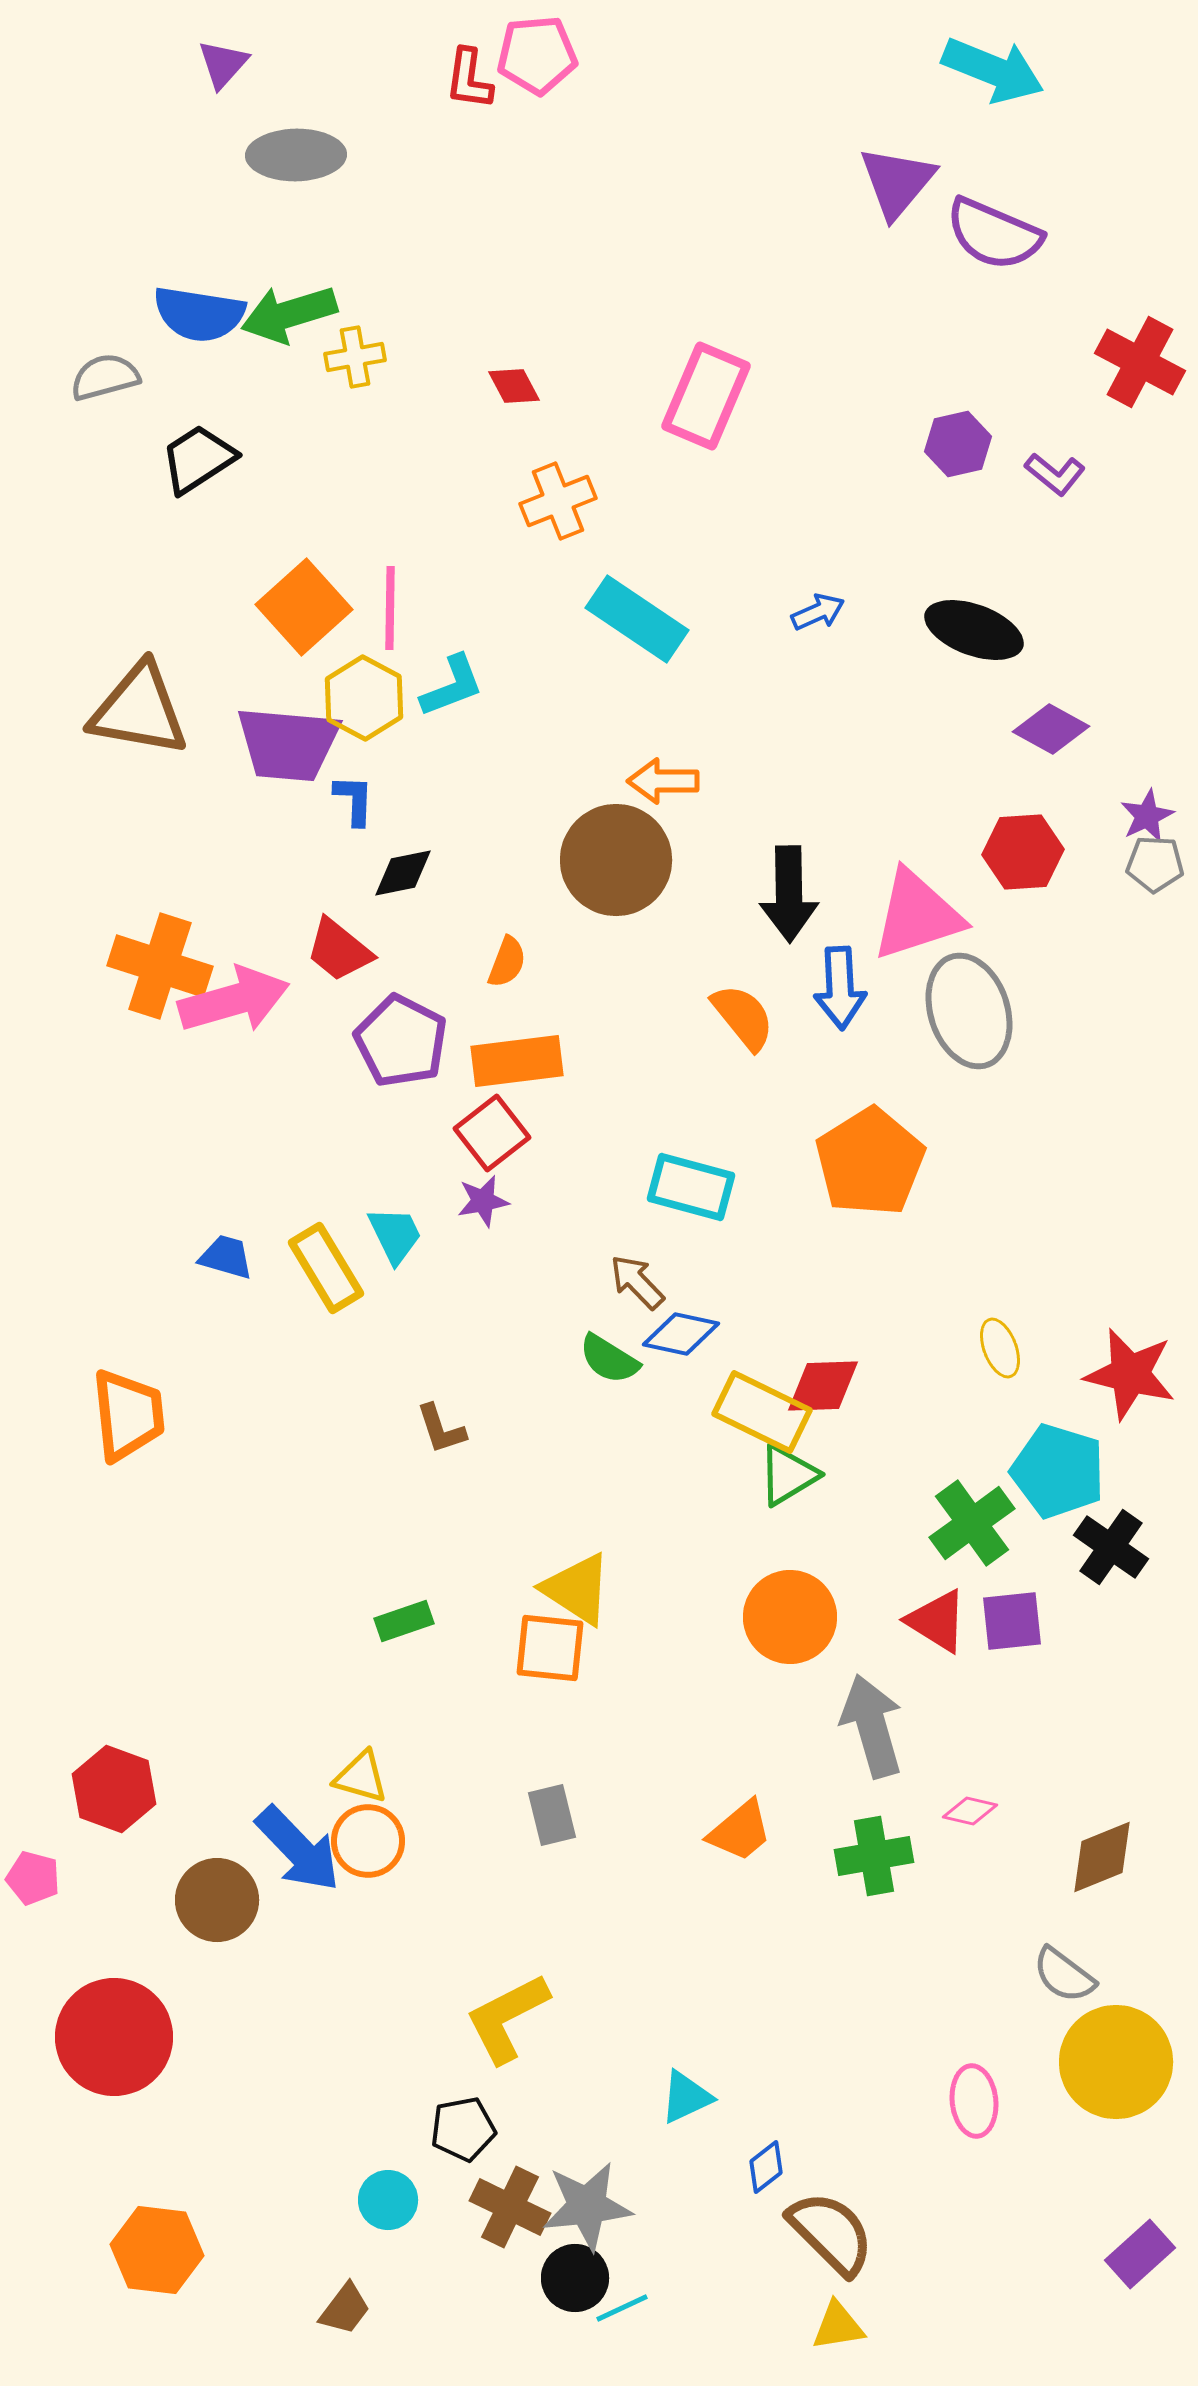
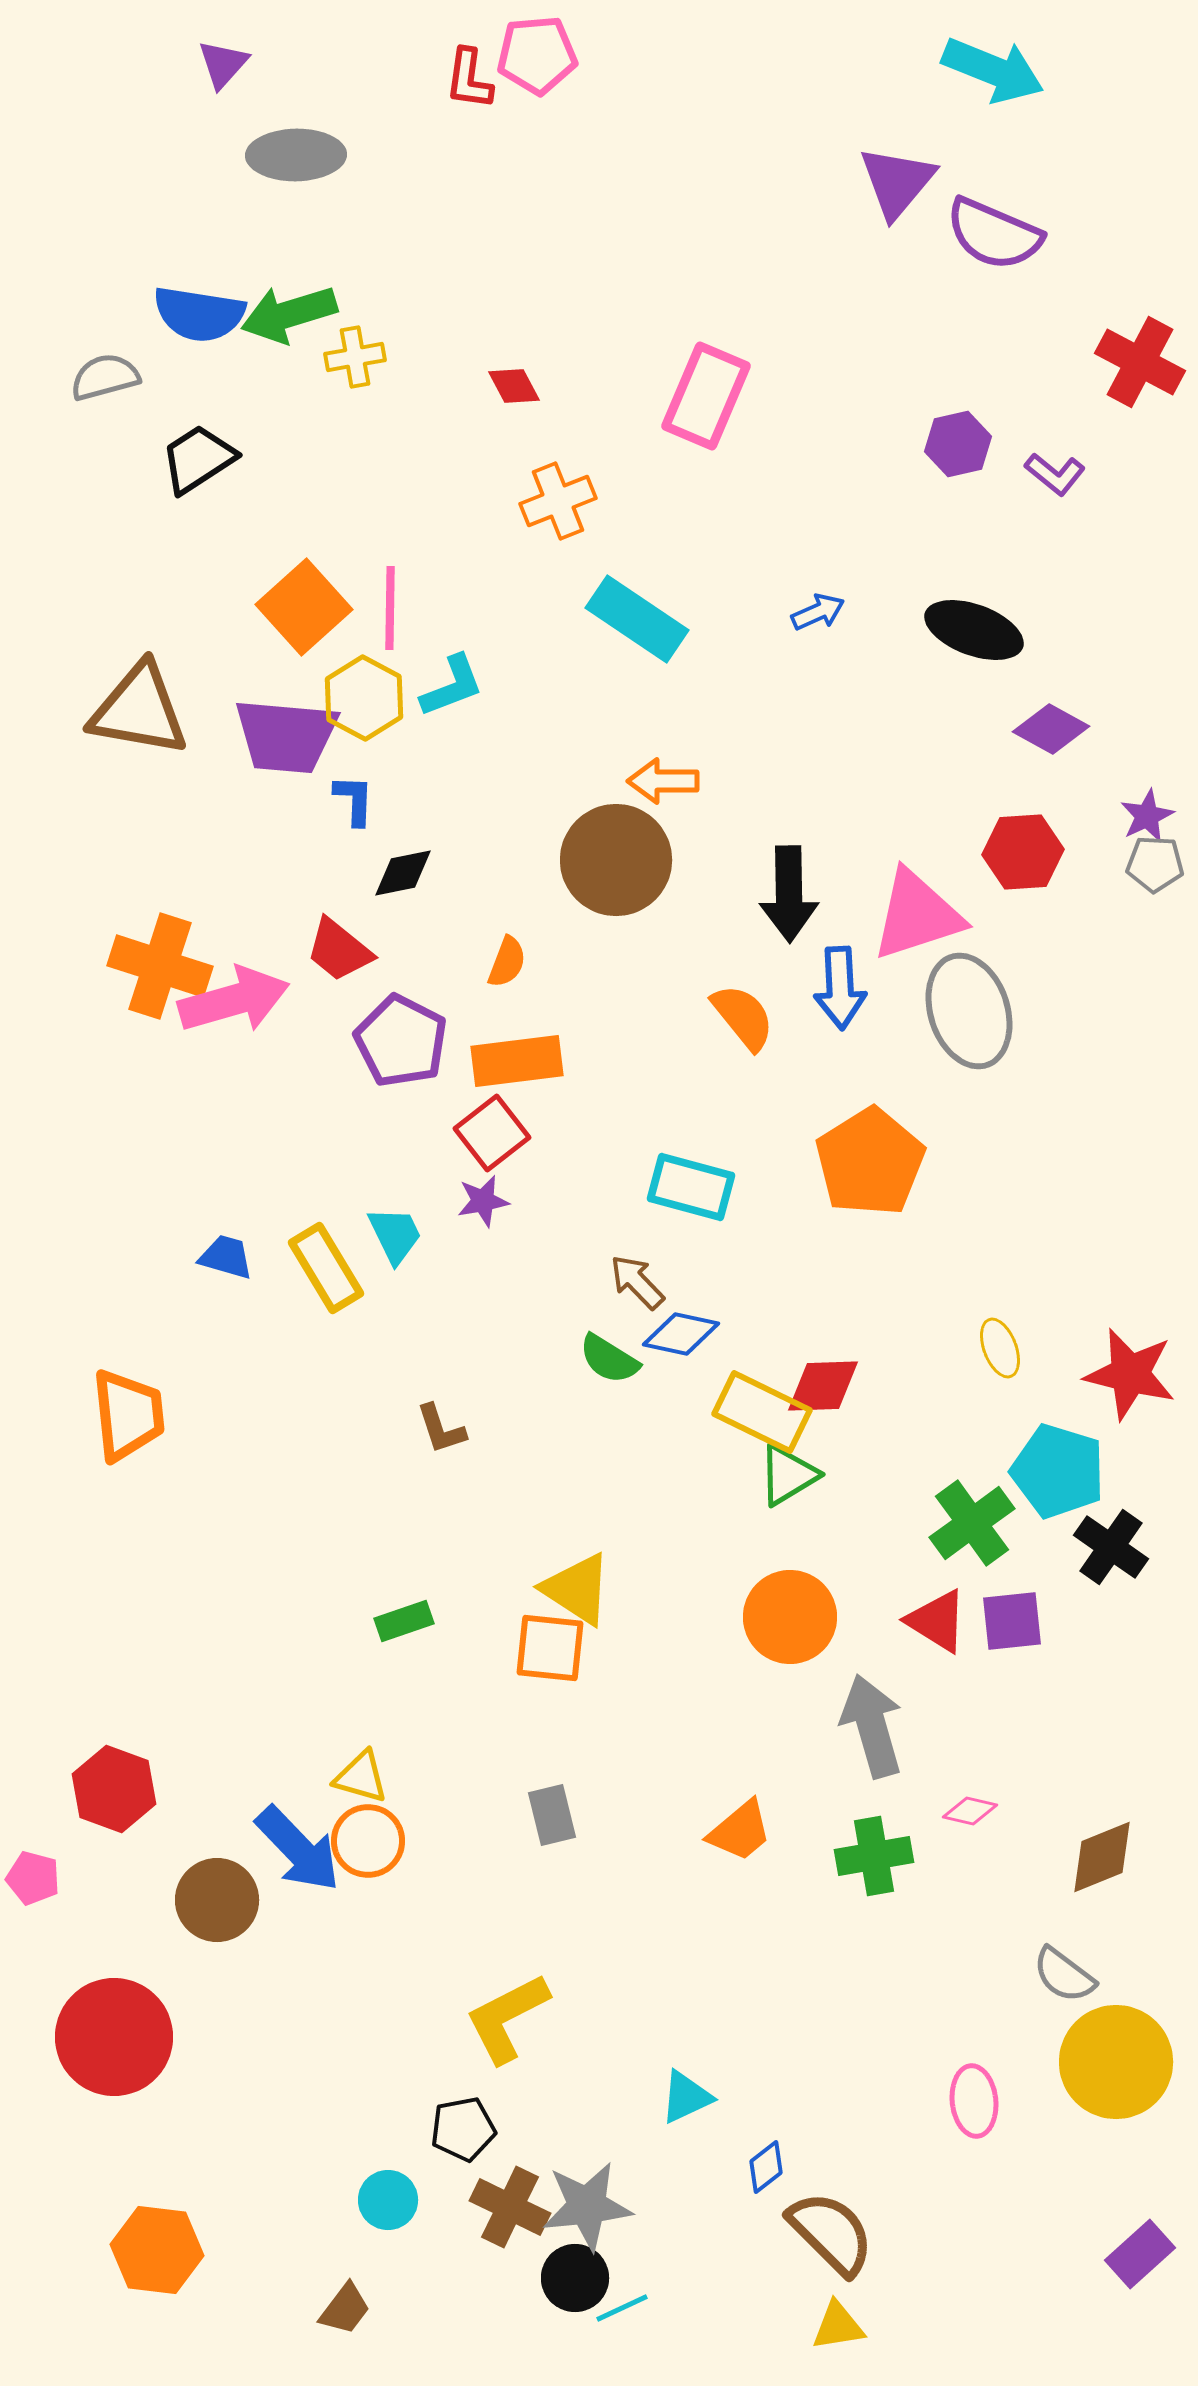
purple trapezoid at (288, 744): moved 2 px left, 8 px up
